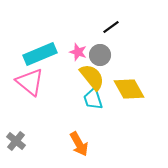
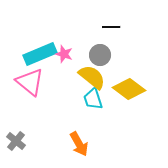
black line: rotated 36 degrees clockwise
pink star: moved 14 px left, 2 px down
yellow semicircle: rotated 12 degrees counterclockwise
yellow diamond: rotated 24 degrees counterclockwise
